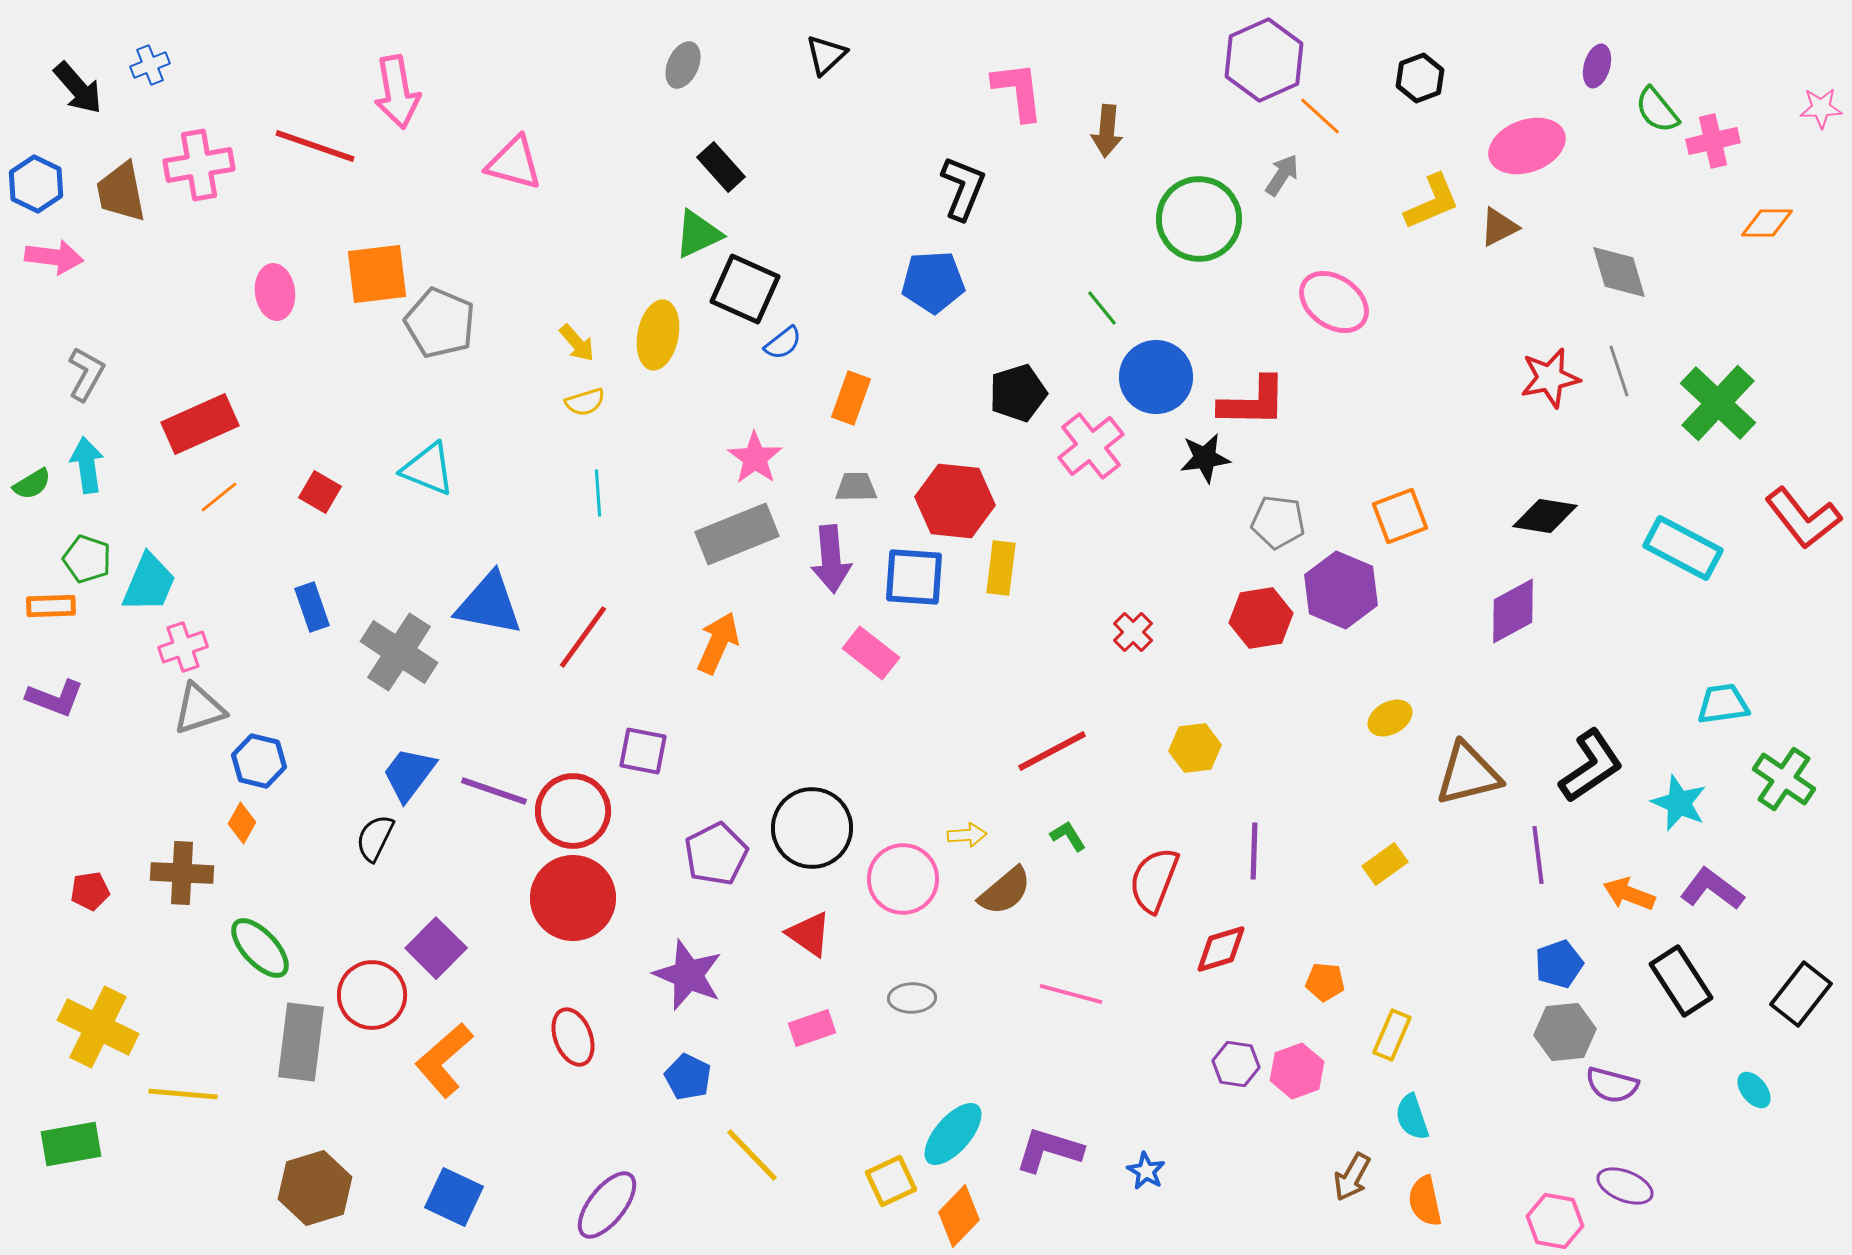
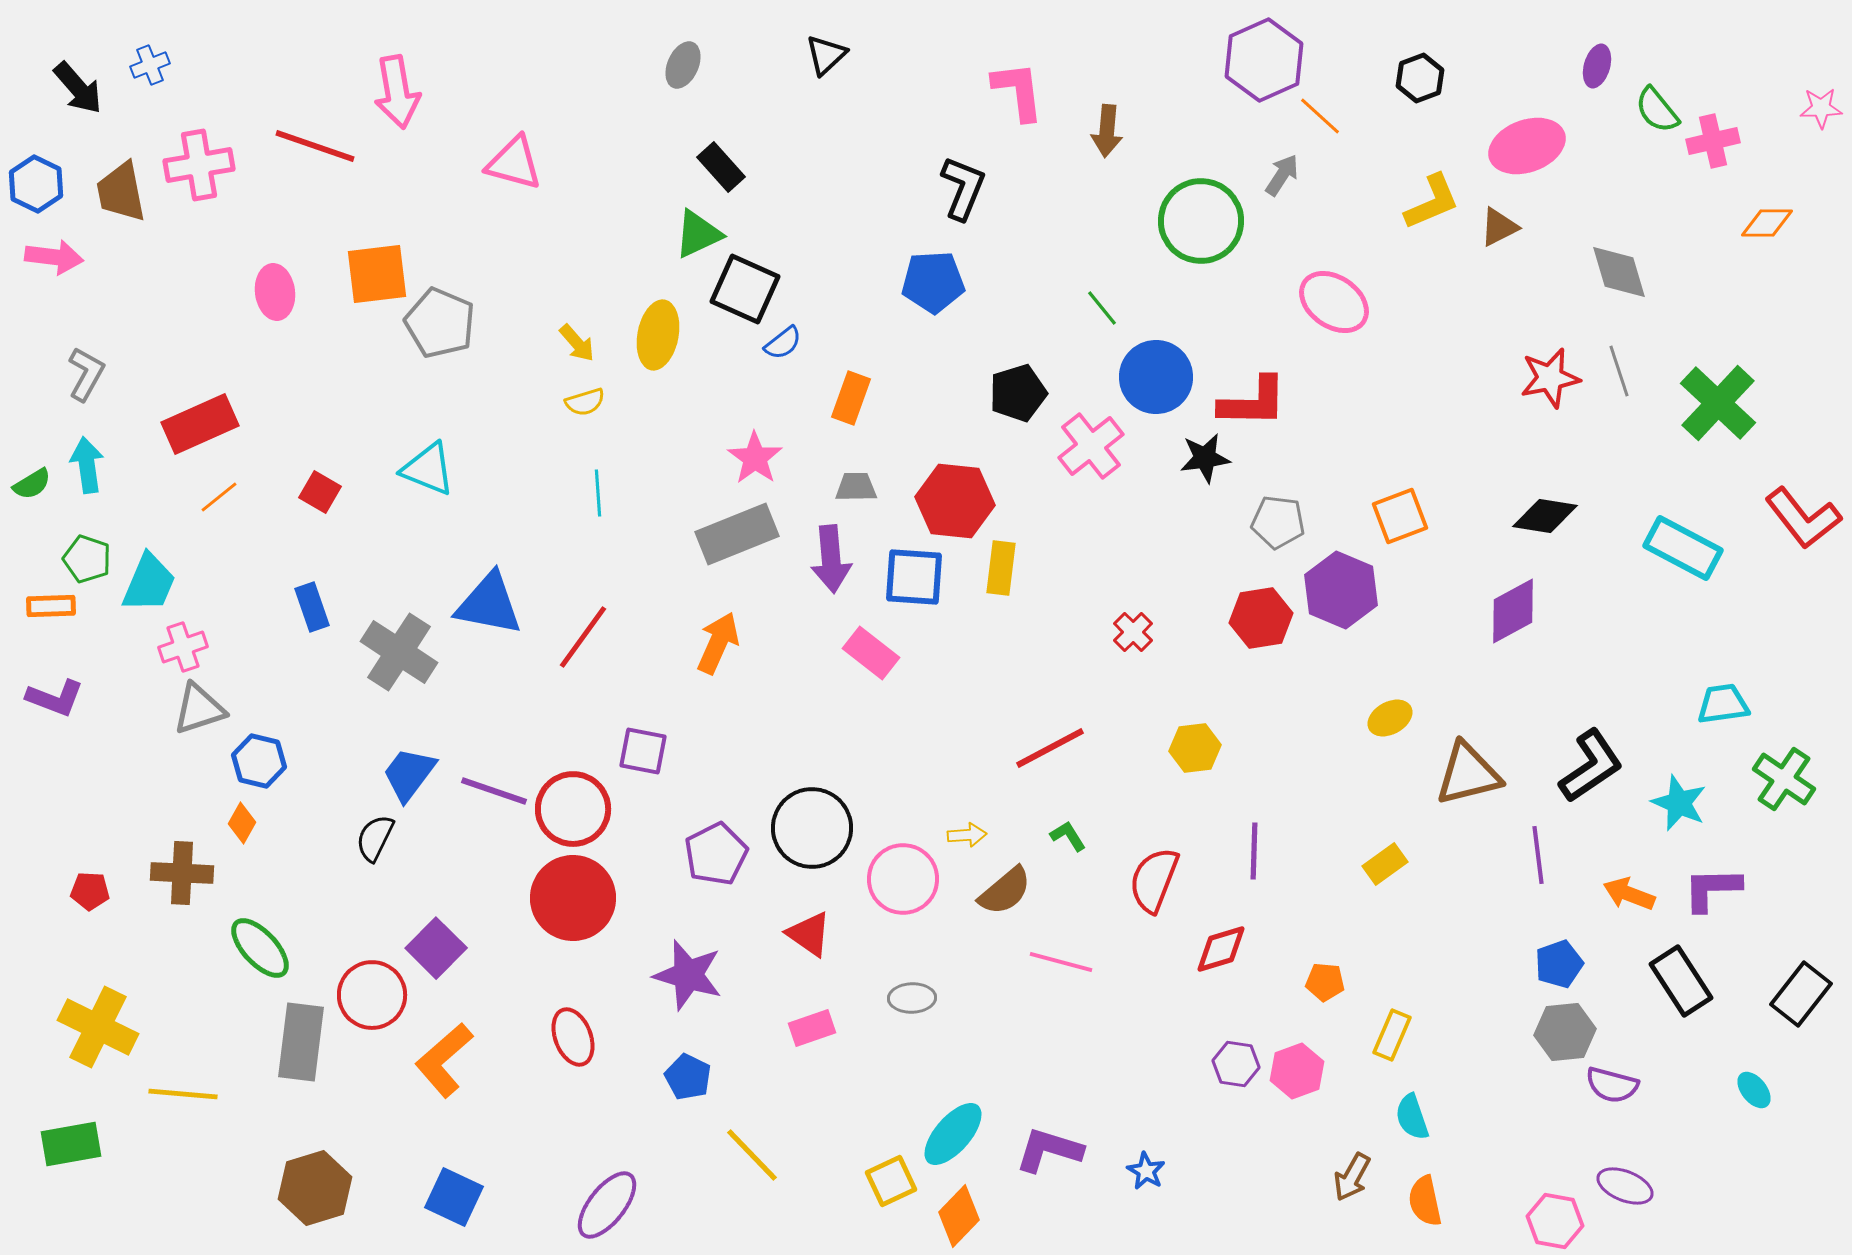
green circle at (1199, 219): moved 2 px right, 2 px down
red line at (1052, 751): moved 2 px left, 3 px up
red circle at (573, 811): moved 2 px up
purple L-shape at (1712, 889): rotated 38 degrees counterclockwise
red pentagon at (90, 891): rotated 12 degrees clockwise
purple star at (688, 975): rotated 6 degrees counterclockwise
pink line at (1071, 994): moved 10 px left, 32 px up
